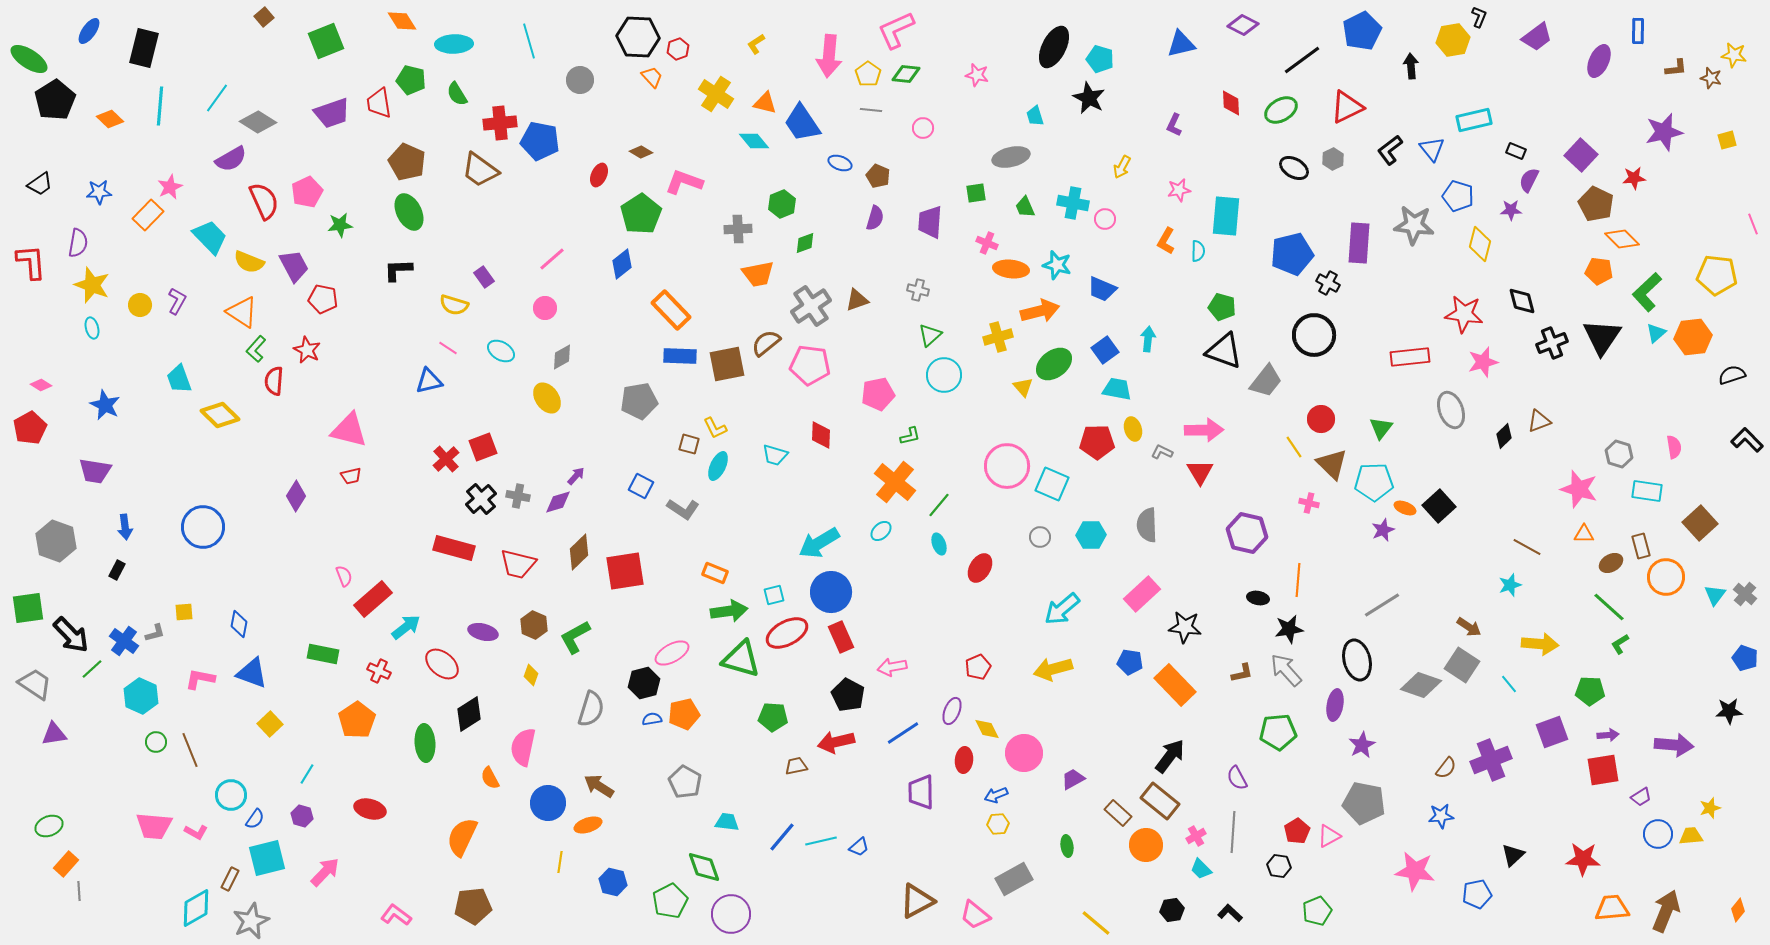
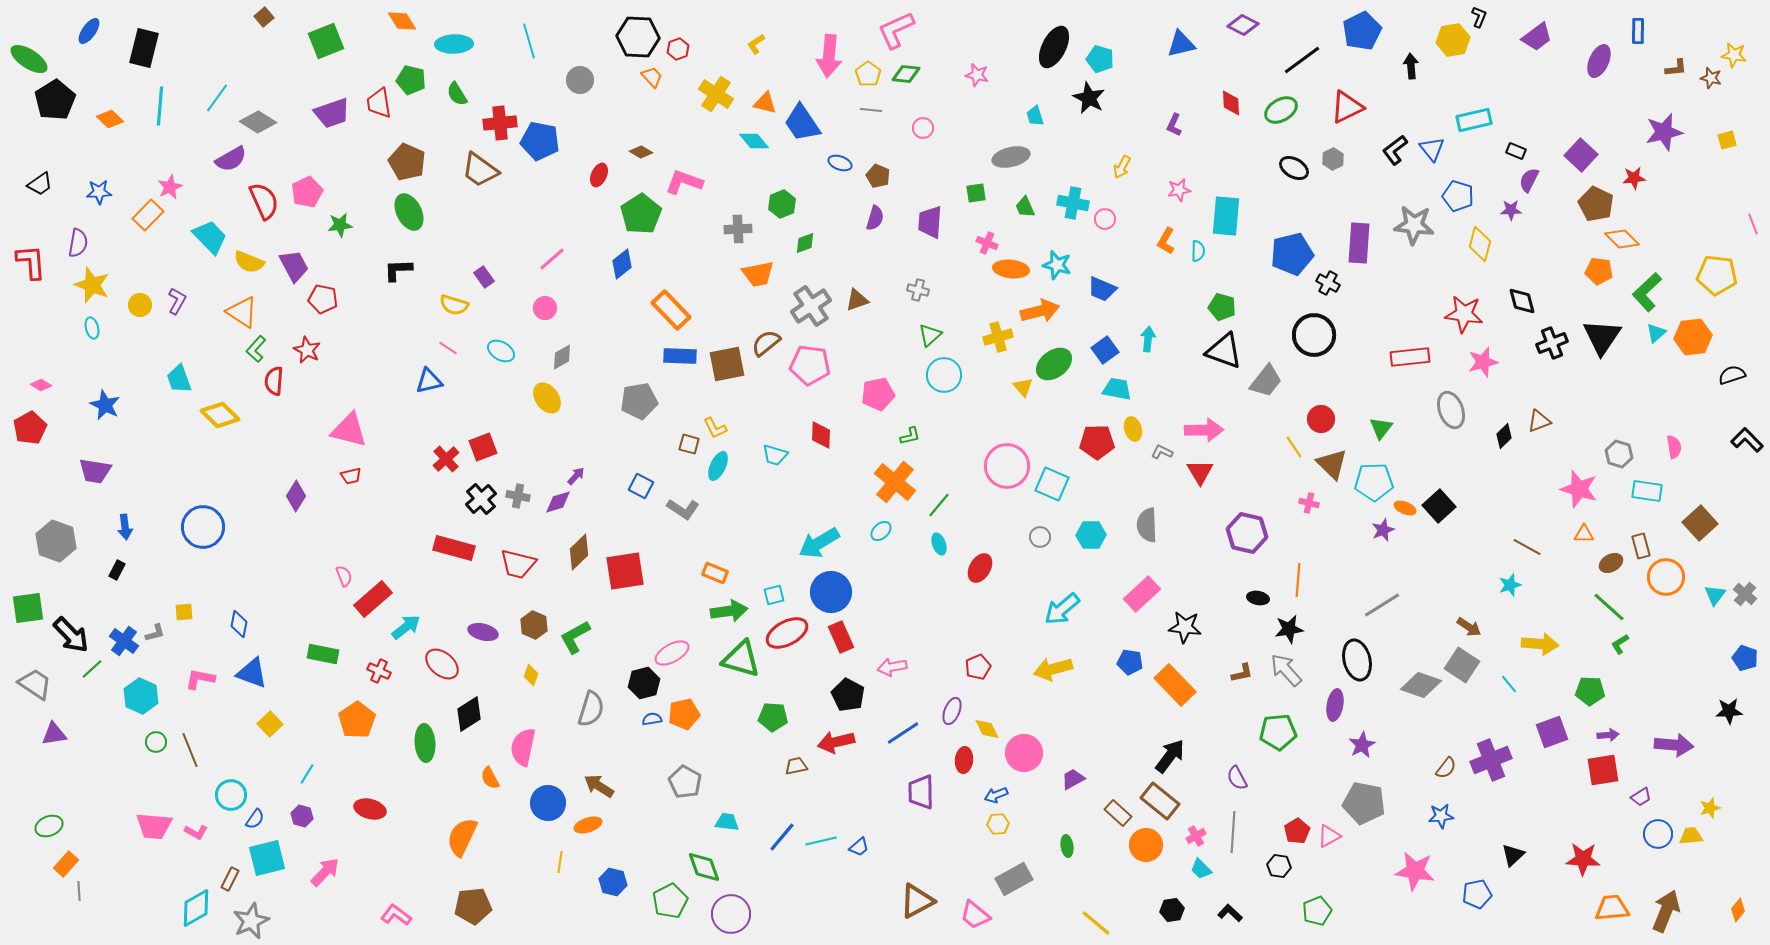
black L-shape at (1390, 150): moved 5 px right
